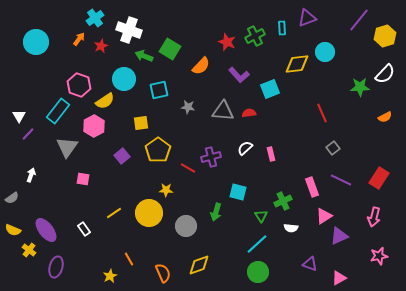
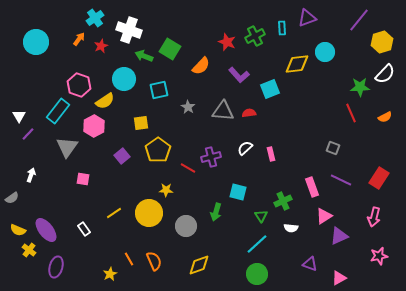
yellow hexagon at (385, 36): moved 3 px left, 6 px down
gray star at (188, 107): rotated 24 degrees clockwise
red line at (322, 113): moved 29 px right
gray square at (333, 148): rotated 32 degrees counterclockwise
yellow semicircle at (13, 230): moved 5 px right
green circle at (258, 272): moved 1 px left, 2 px down
orange semicircle at (163, 273): moved 9 px left, 12 px up
yellow star at (110, 276): moved 2 px up
